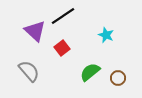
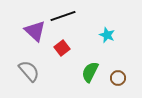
black line: rotated 15 degrees clockwise
cyan star: moved 1 px right
green semicircle: rotated 25 degrees counterclockwise
